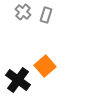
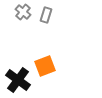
orange square: rotated 20 degrees clockwise
